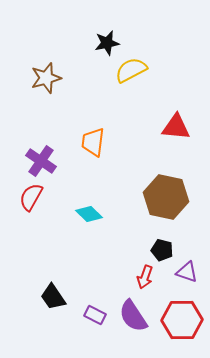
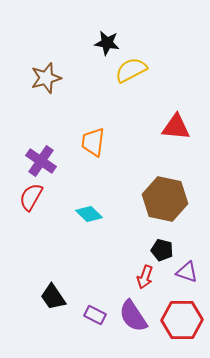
black star: rotated 20 degrees clockwise
brown hexagon: moved 1 px left, 2 px down
